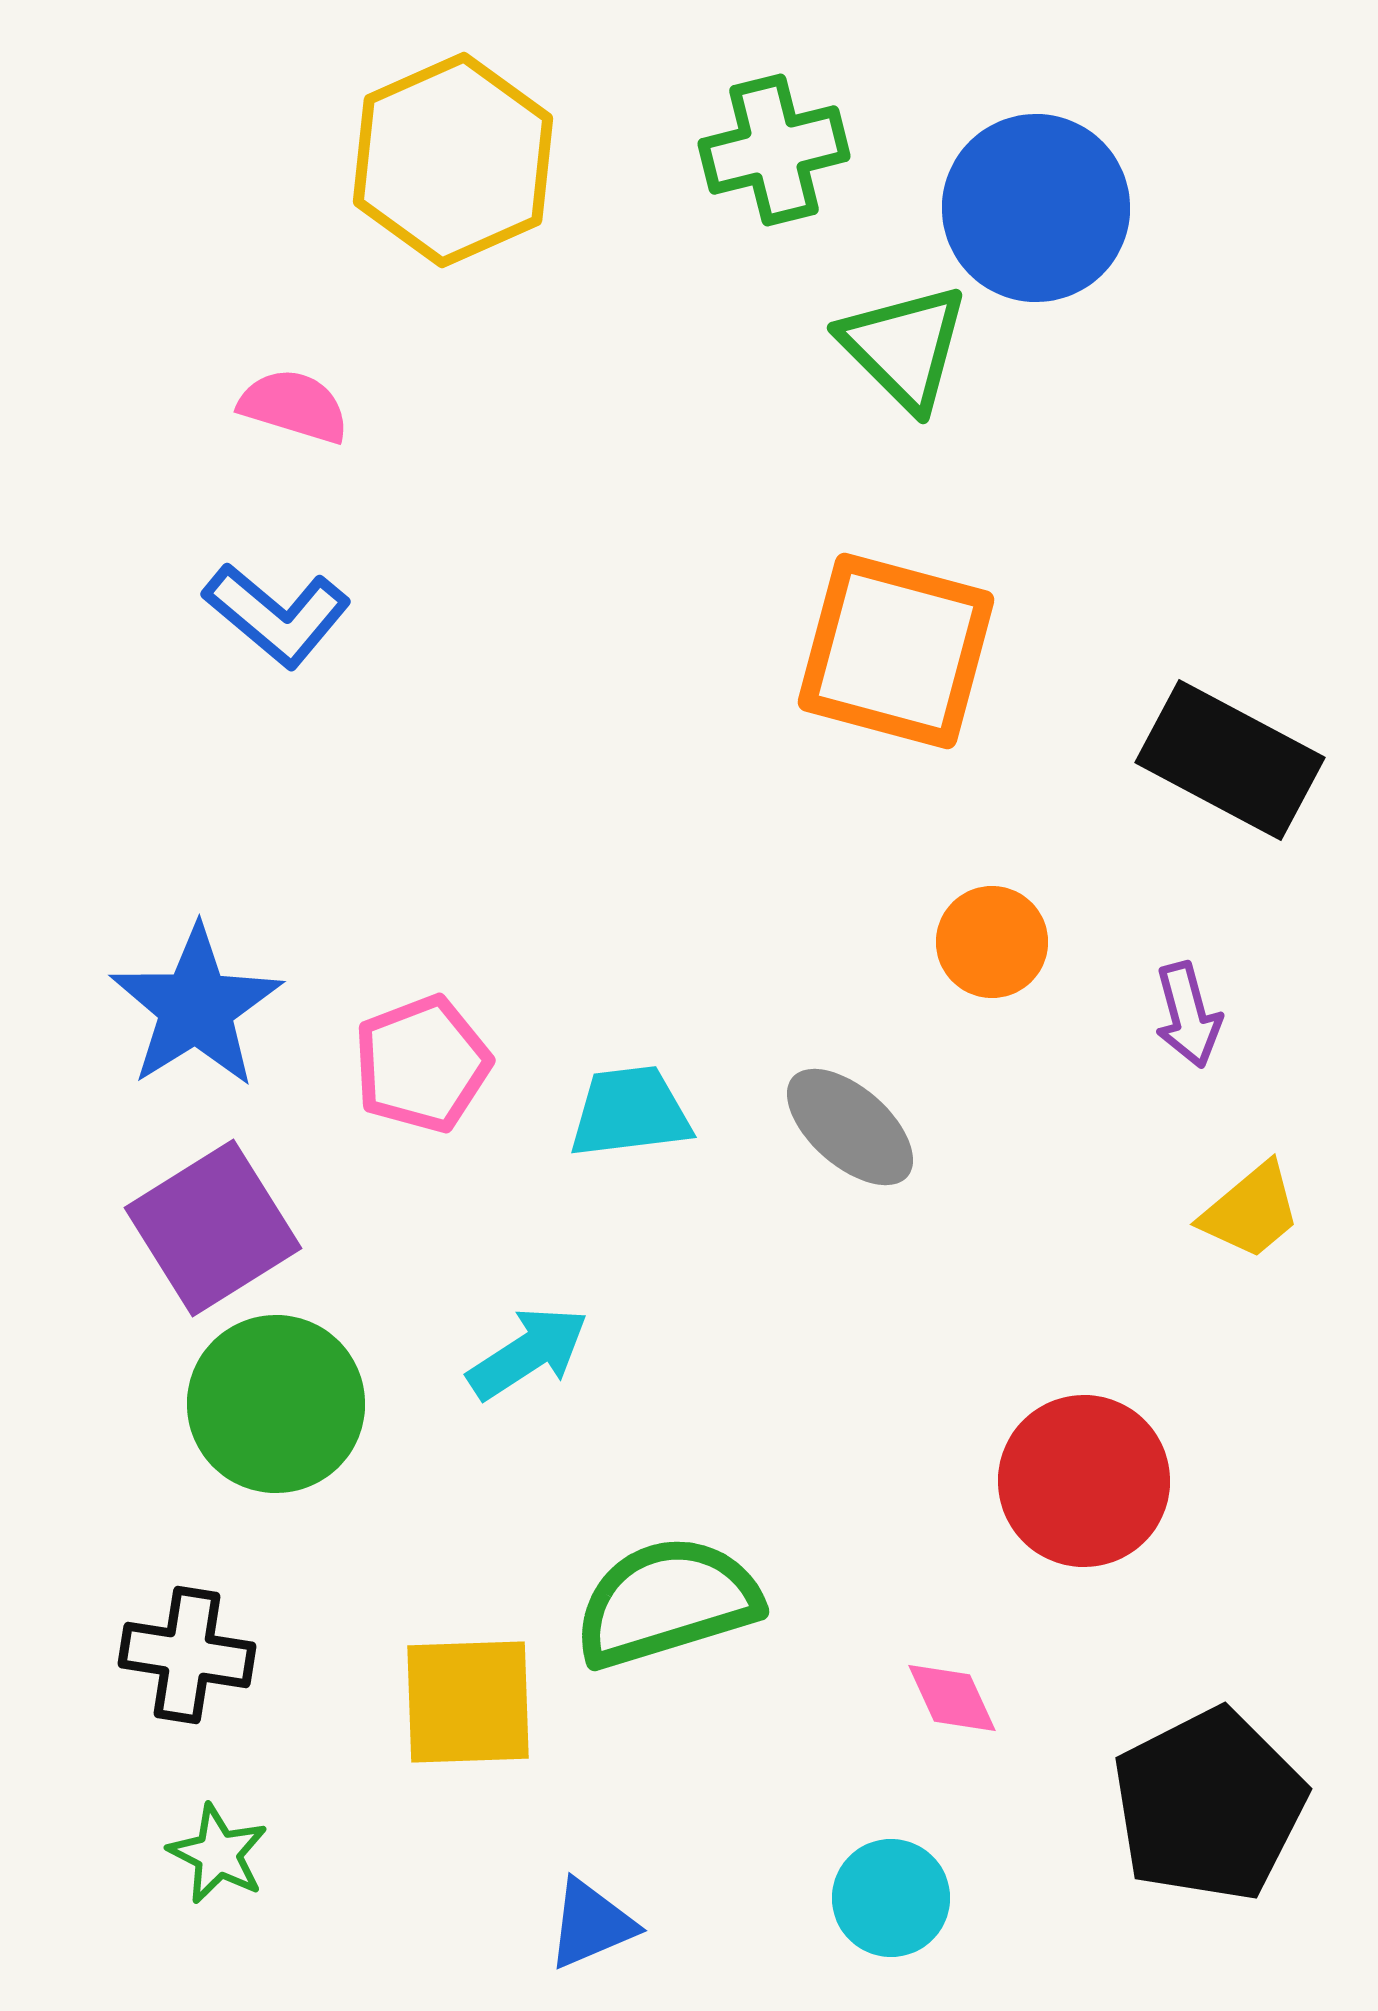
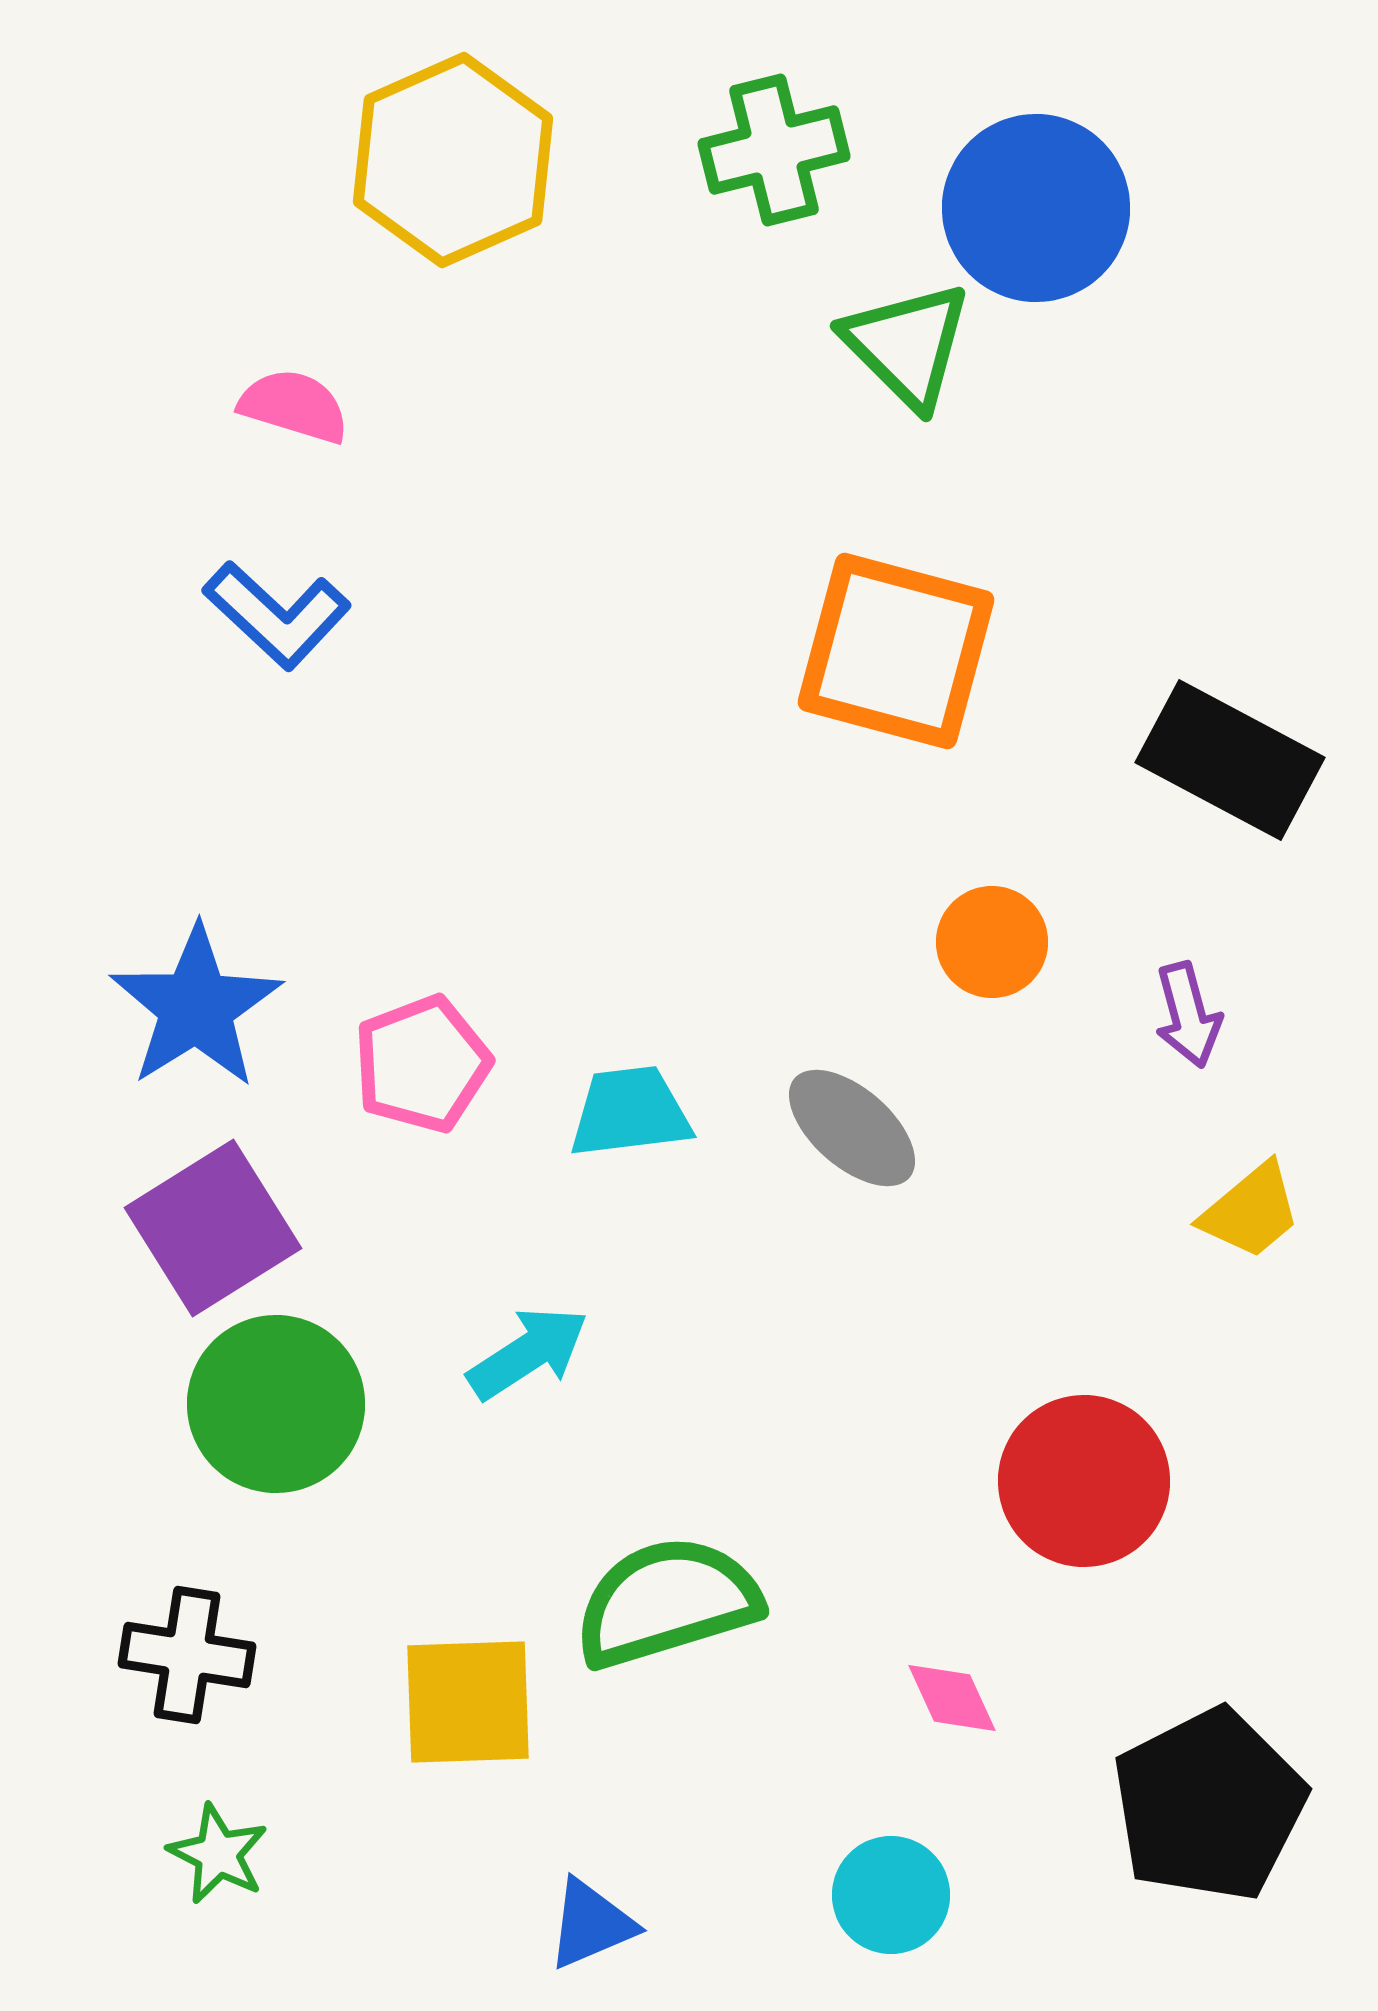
green triangle: moved 3 px right, 2 px up
blue L-shape: rotated 3 degrees clockwise
gray ellipse: moved 2 px right, 1 px down
cyan circle: moved 3 px up
